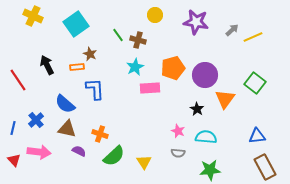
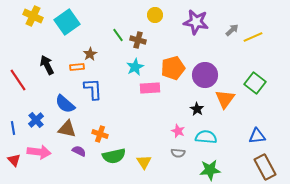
cyan square: moved 9 px left, 2 px up
brown star: rotated 16 degrees clockwise
blue L-shape: moved 2 px left
blue line: rotated 24 degrees counterclockwise
green semicircle: rotated 30 degrees clockwise
